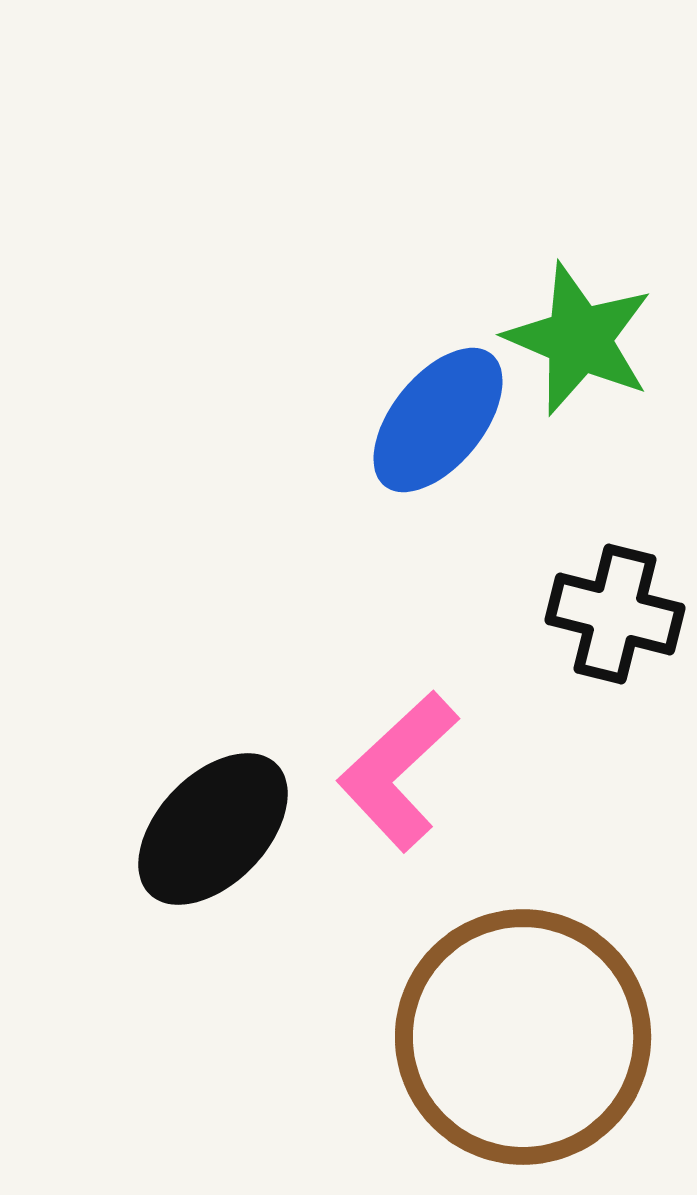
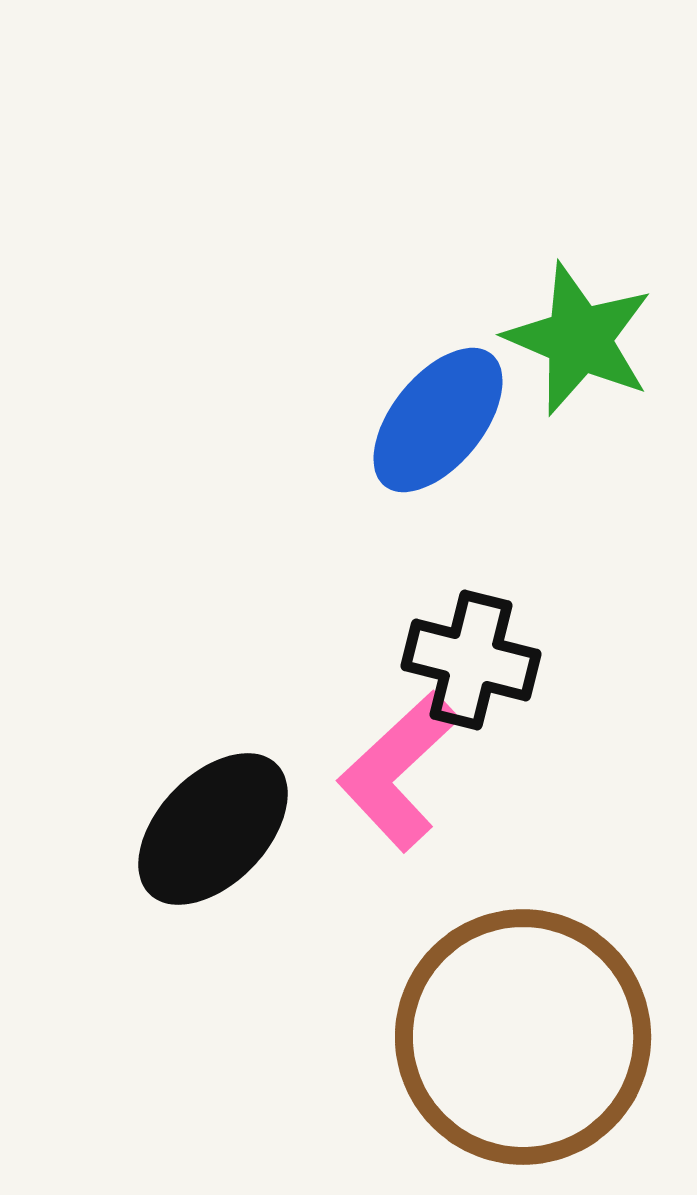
black cross: moved 144 px left, 46 px down
